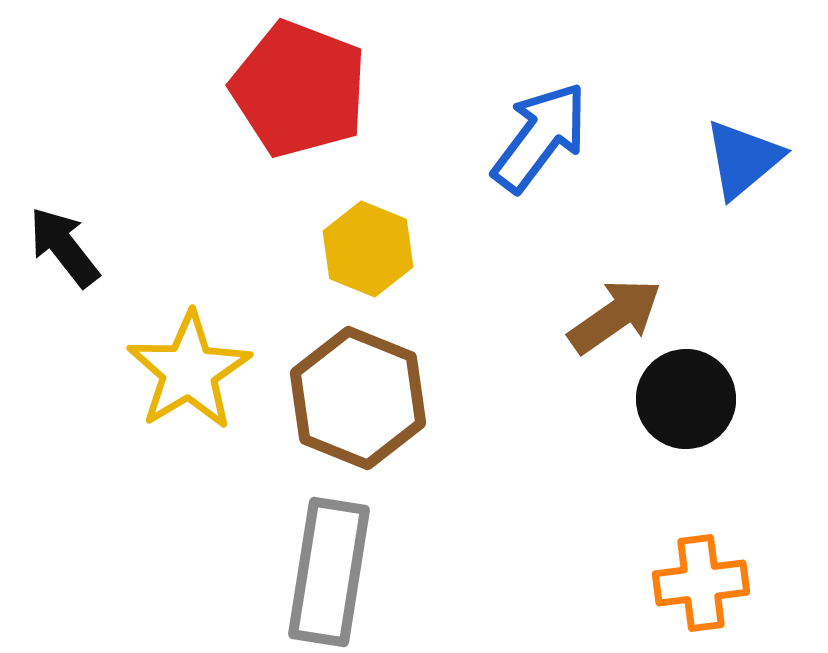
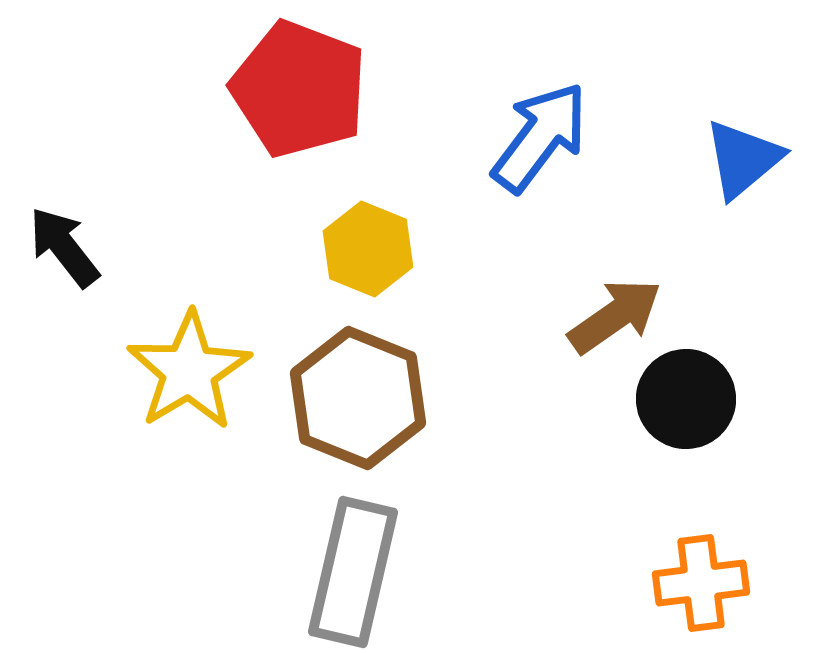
gray rectangle: moved 24 px right; rotated 4 degrees clockwise
